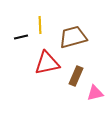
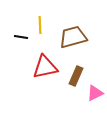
black line: rotated 24 degrees clockwise
red triangle: moved 2 px left, 4 px down
pink triangle: rotated 12 degrees counterclockwise
